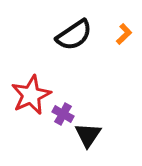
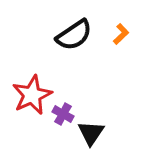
orange L-shape: moved 3 px left
red star: moved 1 px right
black triangle: moved 3 px right, 2 px up
